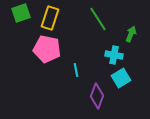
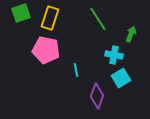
pink pentagon: moved 1 px left, 1 px down
